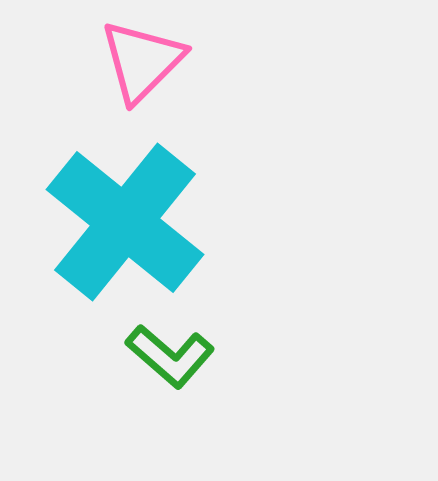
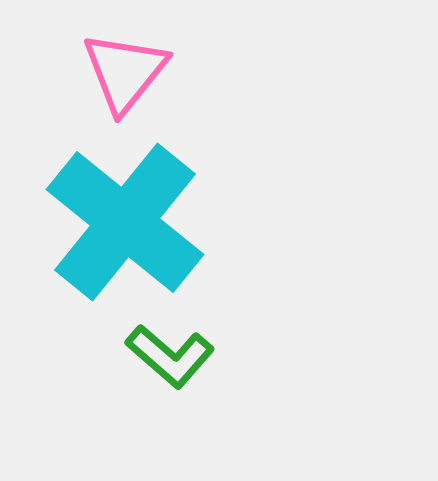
pink triangle: moved 17 px left, 11 px down; rotated 6 degrees counterclockwise
